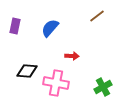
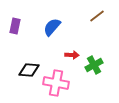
blue semicircle: moved 2 px right, 1 px up
red arrow: moved 1 px up
black diamond: moved 2 px right, 1 px up
green cross: moved 9 px left, 22 px up
